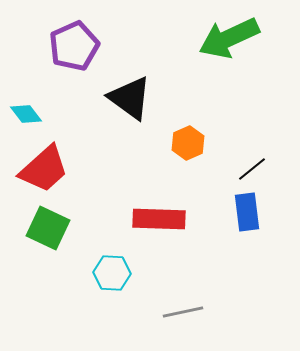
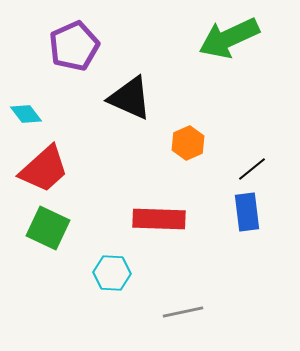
black triangle: rotated 12 degrees counterclockwise
